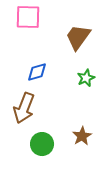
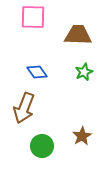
pink square: moved 5 px right
brown trapezoid: moved 2 px up; rotated 56 degrees clockwise
blue diamond: rotated 70 degrees clockwise
green star: moved 2 px left, 6 px up
green circle: moved 2 px down
